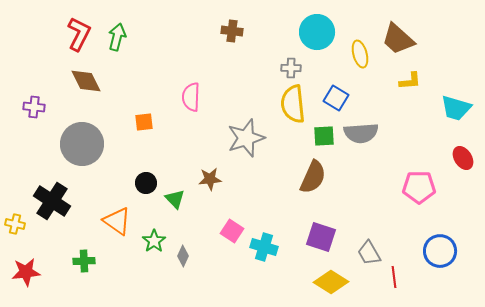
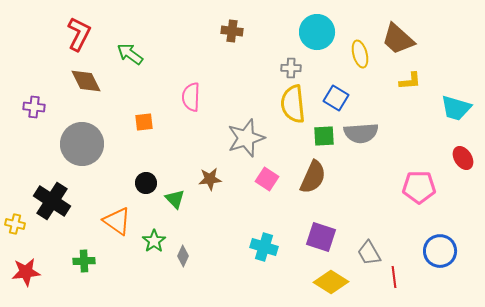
green arrow: moved 13 px right, 17 px down; rotated 68 degrees counterclockwise
pink square: moved 35 px right, 52 px up
